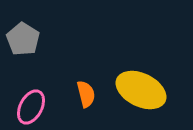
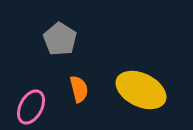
gray pentagon: moved 37 px right
orange semicircle: moved 7 px left, 5 px up
